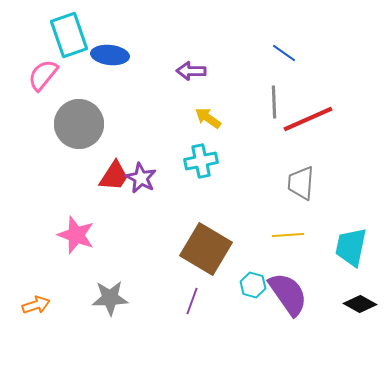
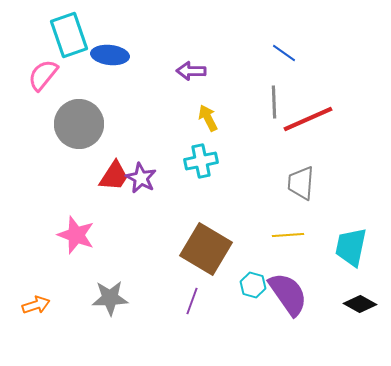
yellow arrow: rotated 28 degrees clockwise
